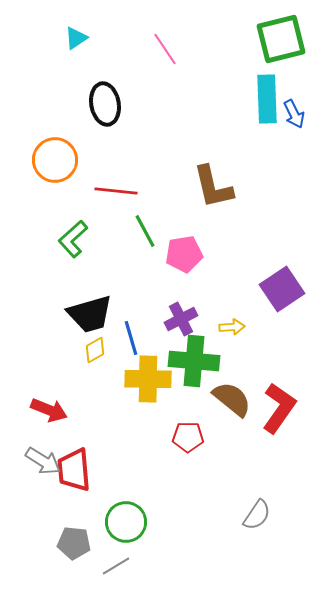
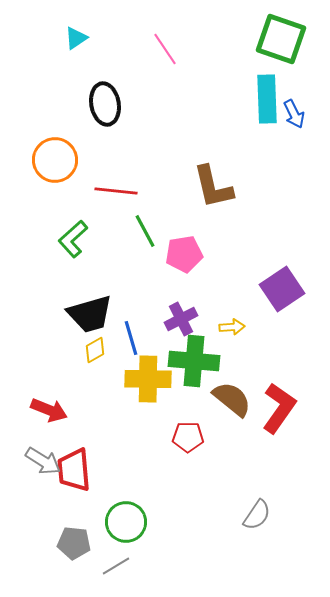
green square: rotated 33 degrees clockwise
